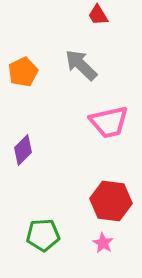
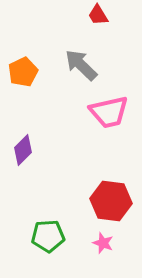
pink trapezoid: moved 10 px up
green pentagon: moved 5 px right, 1 px down
pink star: rotated 10 degrees counterclockwise
